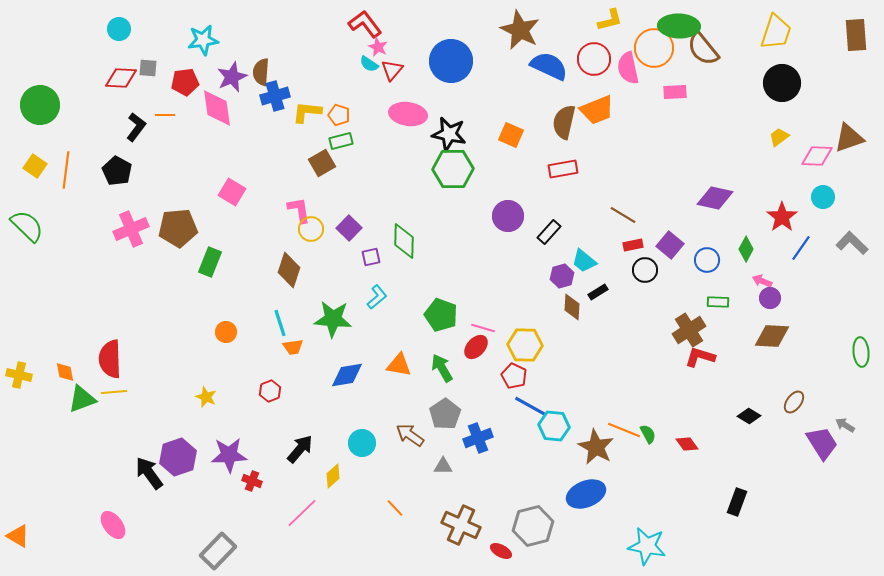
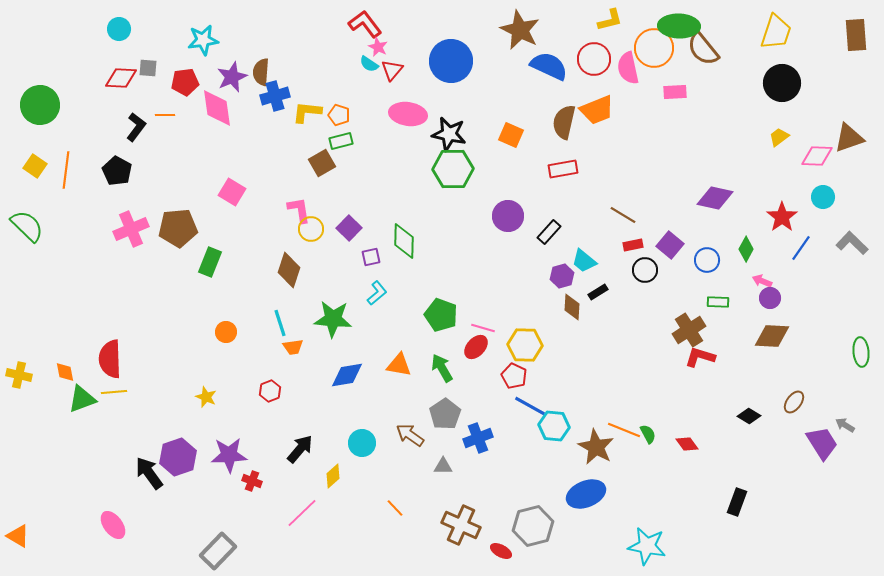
cyan L-shape at (377, 297): moved 4 px up
